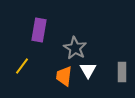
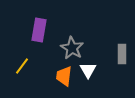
gray star: moved 3 px left
gray rectangle: moved 18 px up
